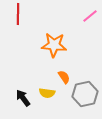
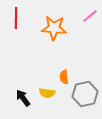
red line: moved 2 px left, 4 px down
orange star: moved 17 px up
orange semicircle: rotated 152 degrees counterclockwise
